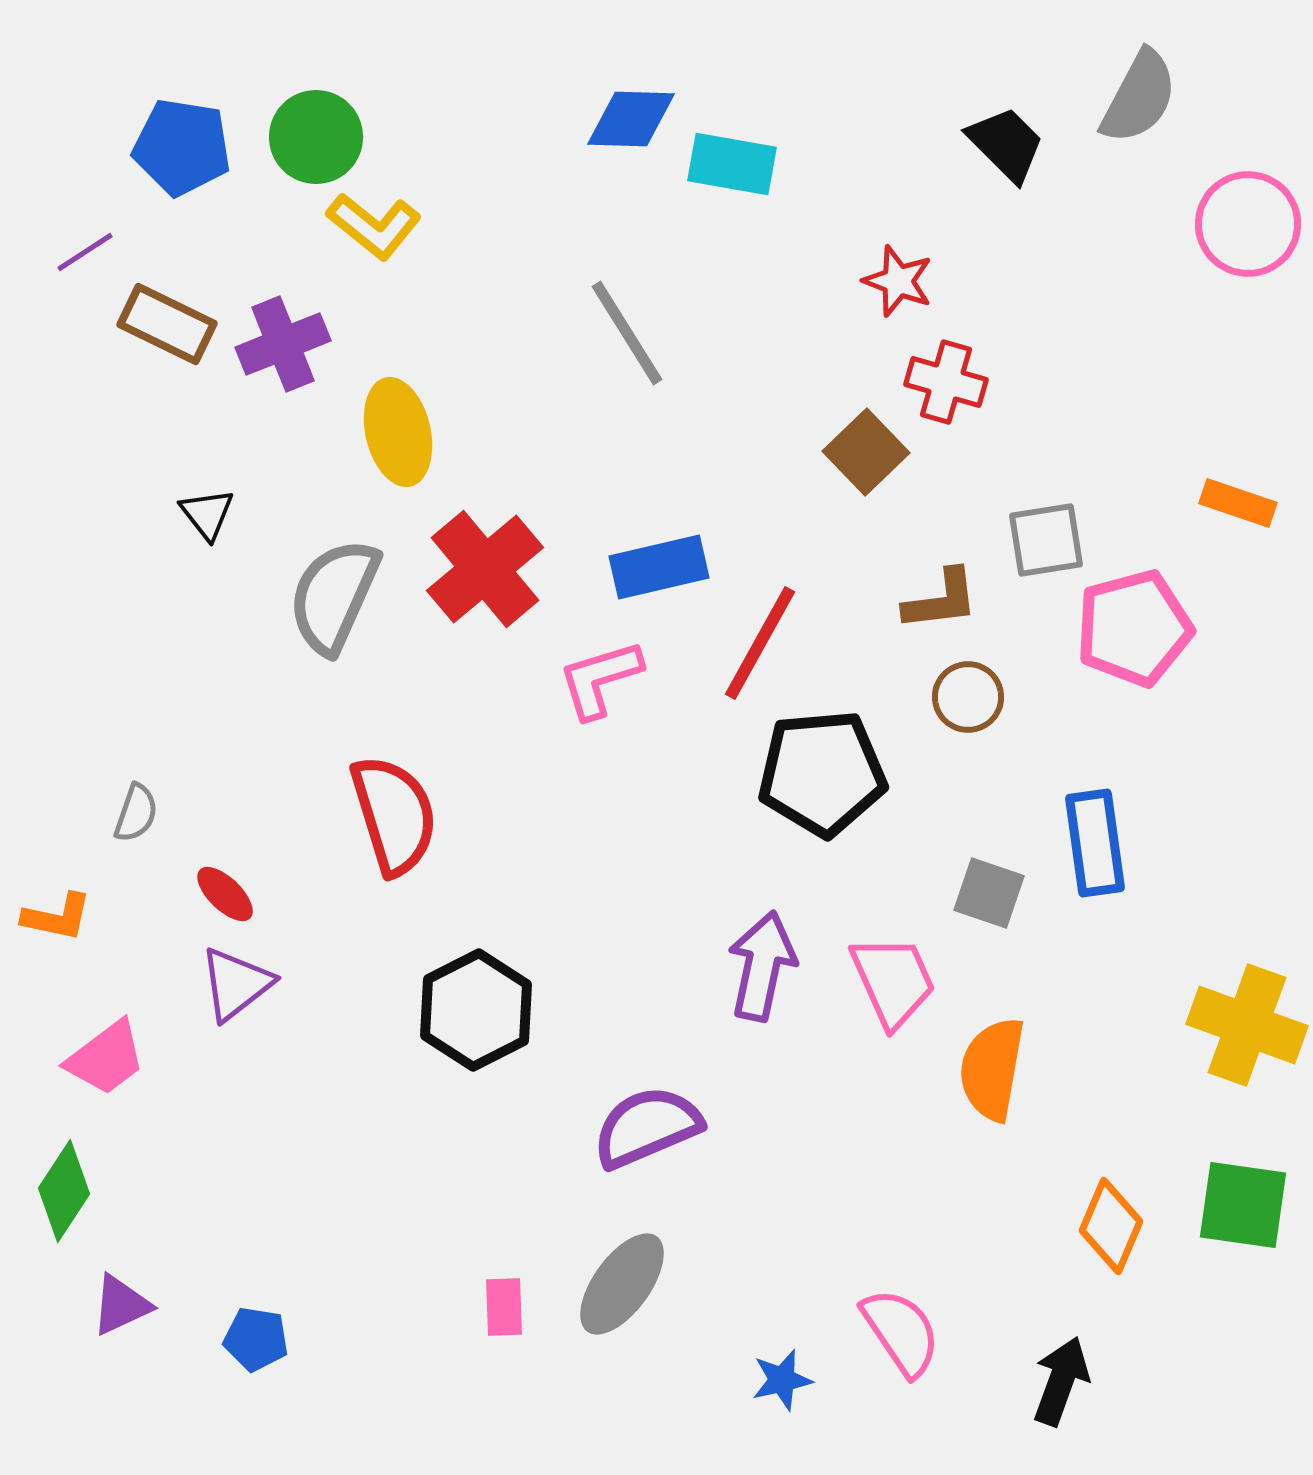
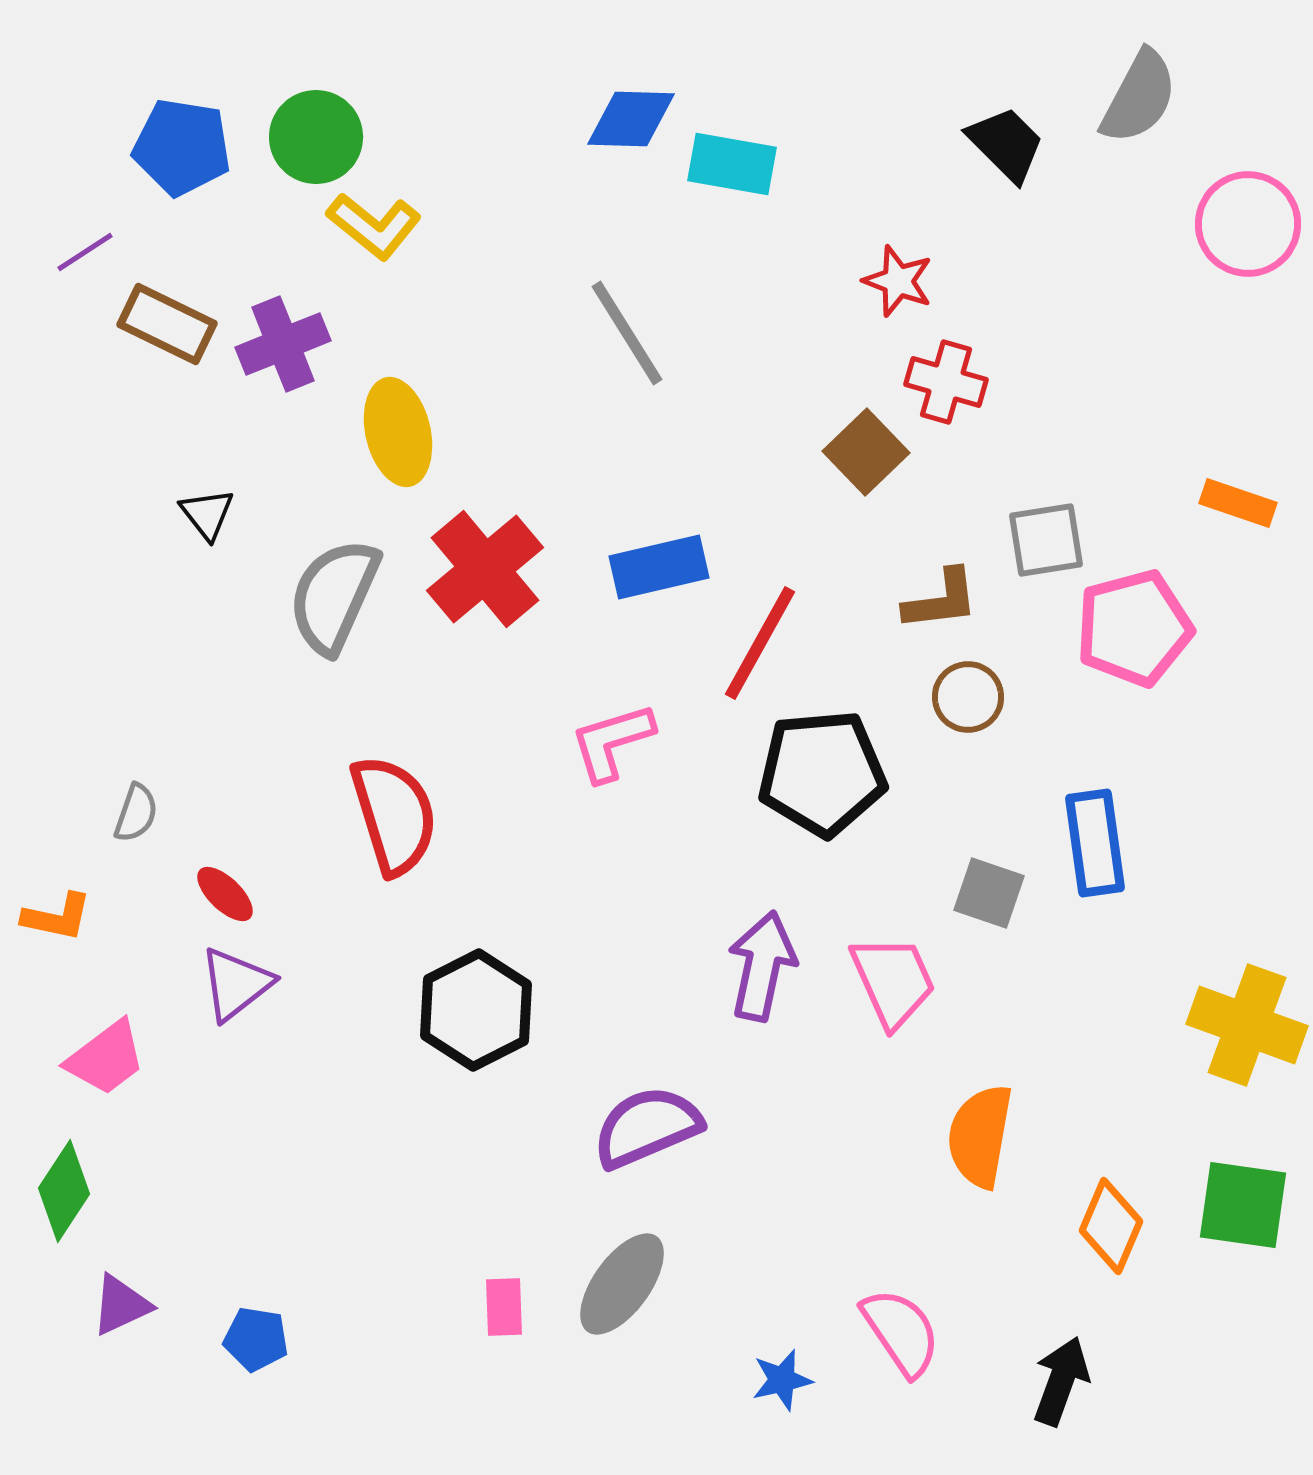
pink L-shape at (600, 679): moved 12 px right, 63 px down
orange semicircle at (992, 1069): moved 12 px left, 67 px down
